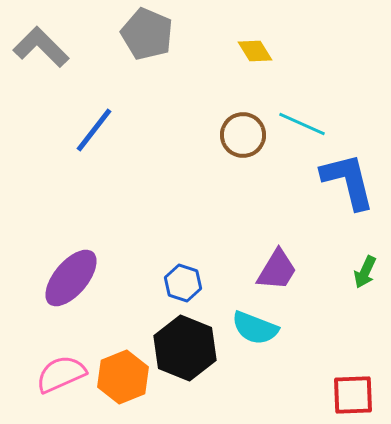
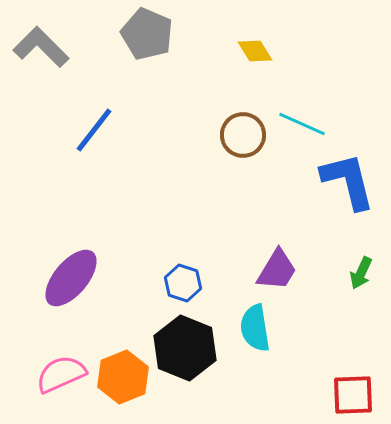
green arrow: moved 4 px left, 1 px down
cyan semicircle: rotated 60 degrees clockwise
